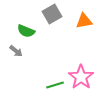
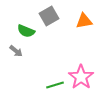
gray square: moved 3 px left, 2 px down
